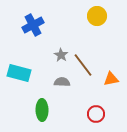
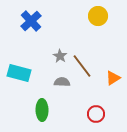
yellow circle: moved 1 px right
blue cross: moved 2 px left, 4 px up; rotated 15 degrees counterclockwise
gray star: moved 1 px left, 1 px down
brown line: moved 1 px left, 1 px down
orange triangle: moved 2 px right, 1 px up; rotated 21 degrees counterclockwise
